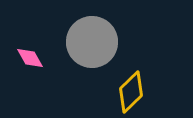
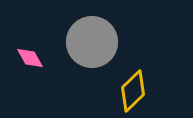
yellow diamond: moved 2 px right, 1 px up
